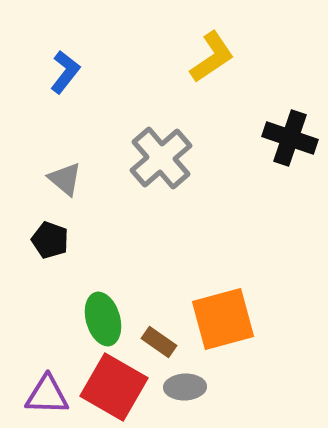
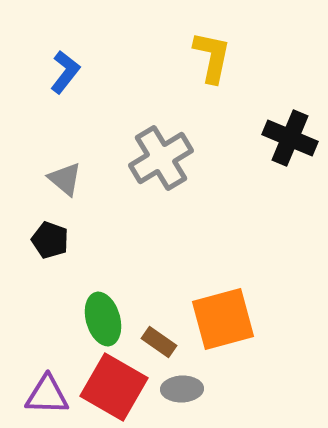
yellow L-shape: rotated 44 degrees counterclockwise
black cross: rotated 4 degrees clockwise
gray cross: rotated 10 degrees clockwise
gray ellipse: moved 3 px left, 2 px down
